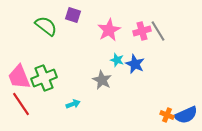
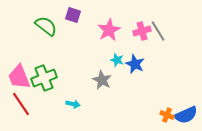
cyan arrow: rotated 32 degrees clockwise
